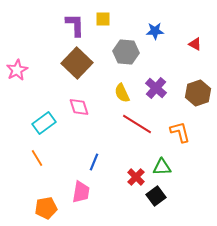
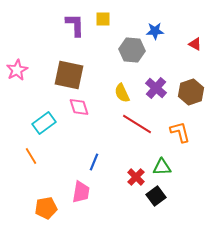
gray hexagon: moved 6 px right, 2 px up
brown square: moved 8 px left, 12 px down; rotated 32 degrees counterclockwise
brown hexagon: moved 7 px left, 1 px up
orange line: moved 6 px left, 2 px up
